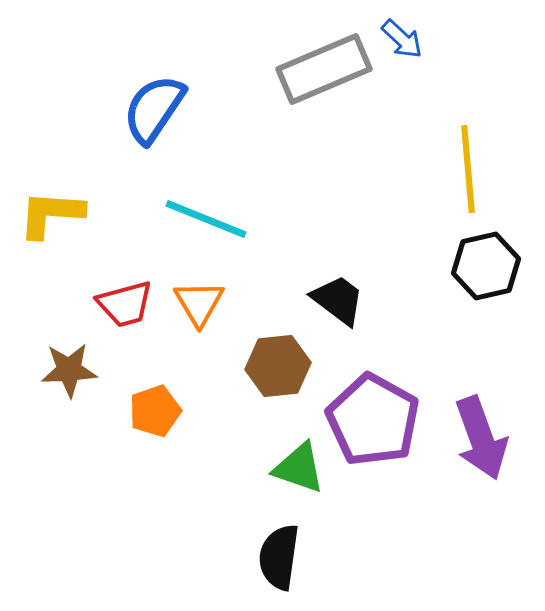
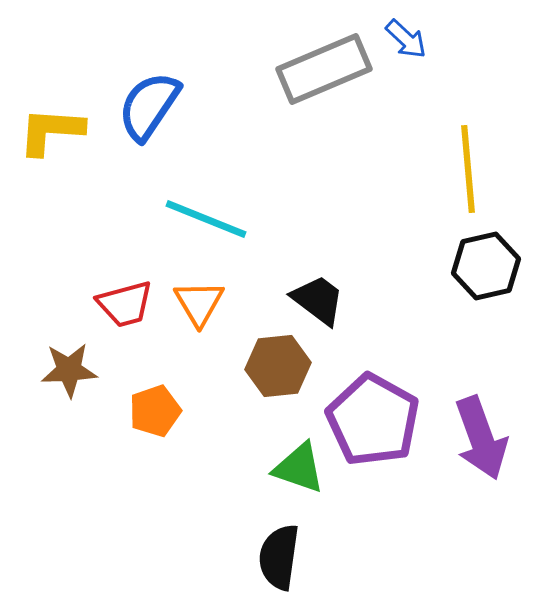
blue arrow: moved 4 px right
blue semicircle: moved 5 px left, 3 px up
yellow L-shape: moved 83 px up
black trapezoid: moved 20 px left
